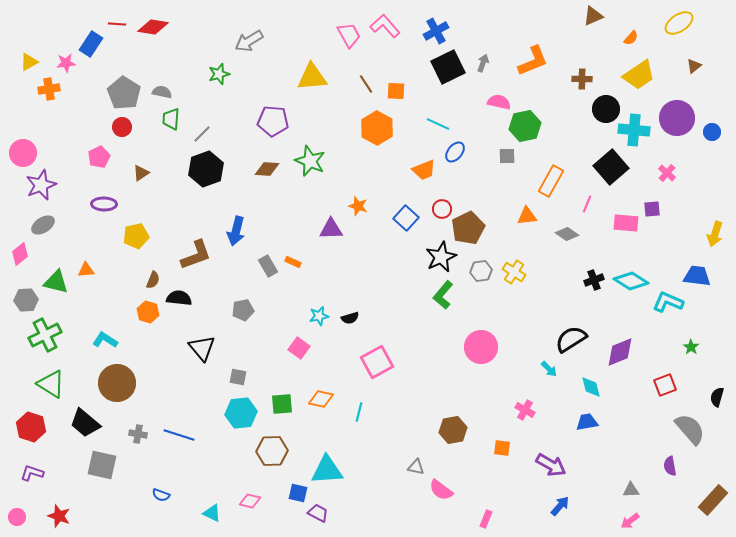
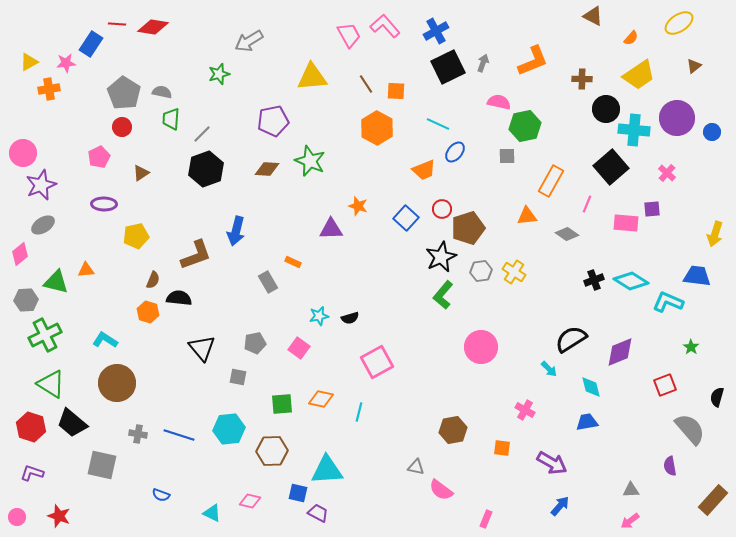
brown triangle at (593, 16): rotated 50 degrees clockwise
purple pentagon at (273, 121): rotated 16 degrees counterclockwise
brown pentagon at (468, 228): rotated 8 degrees clockwise
gray rectangle at (268, 266): moved 16 px down
gray pentagon at (243, 310): moved 12 px right, 33 px down
cyan hexagon at (241, 413): moved 12 px left, 16 px down
black trapezoid at (85, 423): moved 13 px left
purple arrow at (551, 465): moved 1 px right, 2 px up
